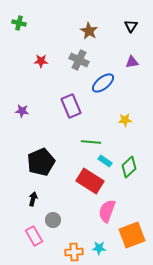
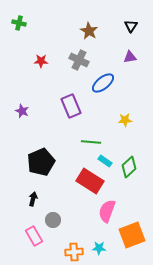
purple triangle: moved 2 px left, 5 px up
purple star: rotated 16 degrees clockwise
